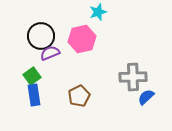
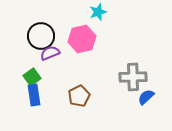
green square: moved 1 px down
